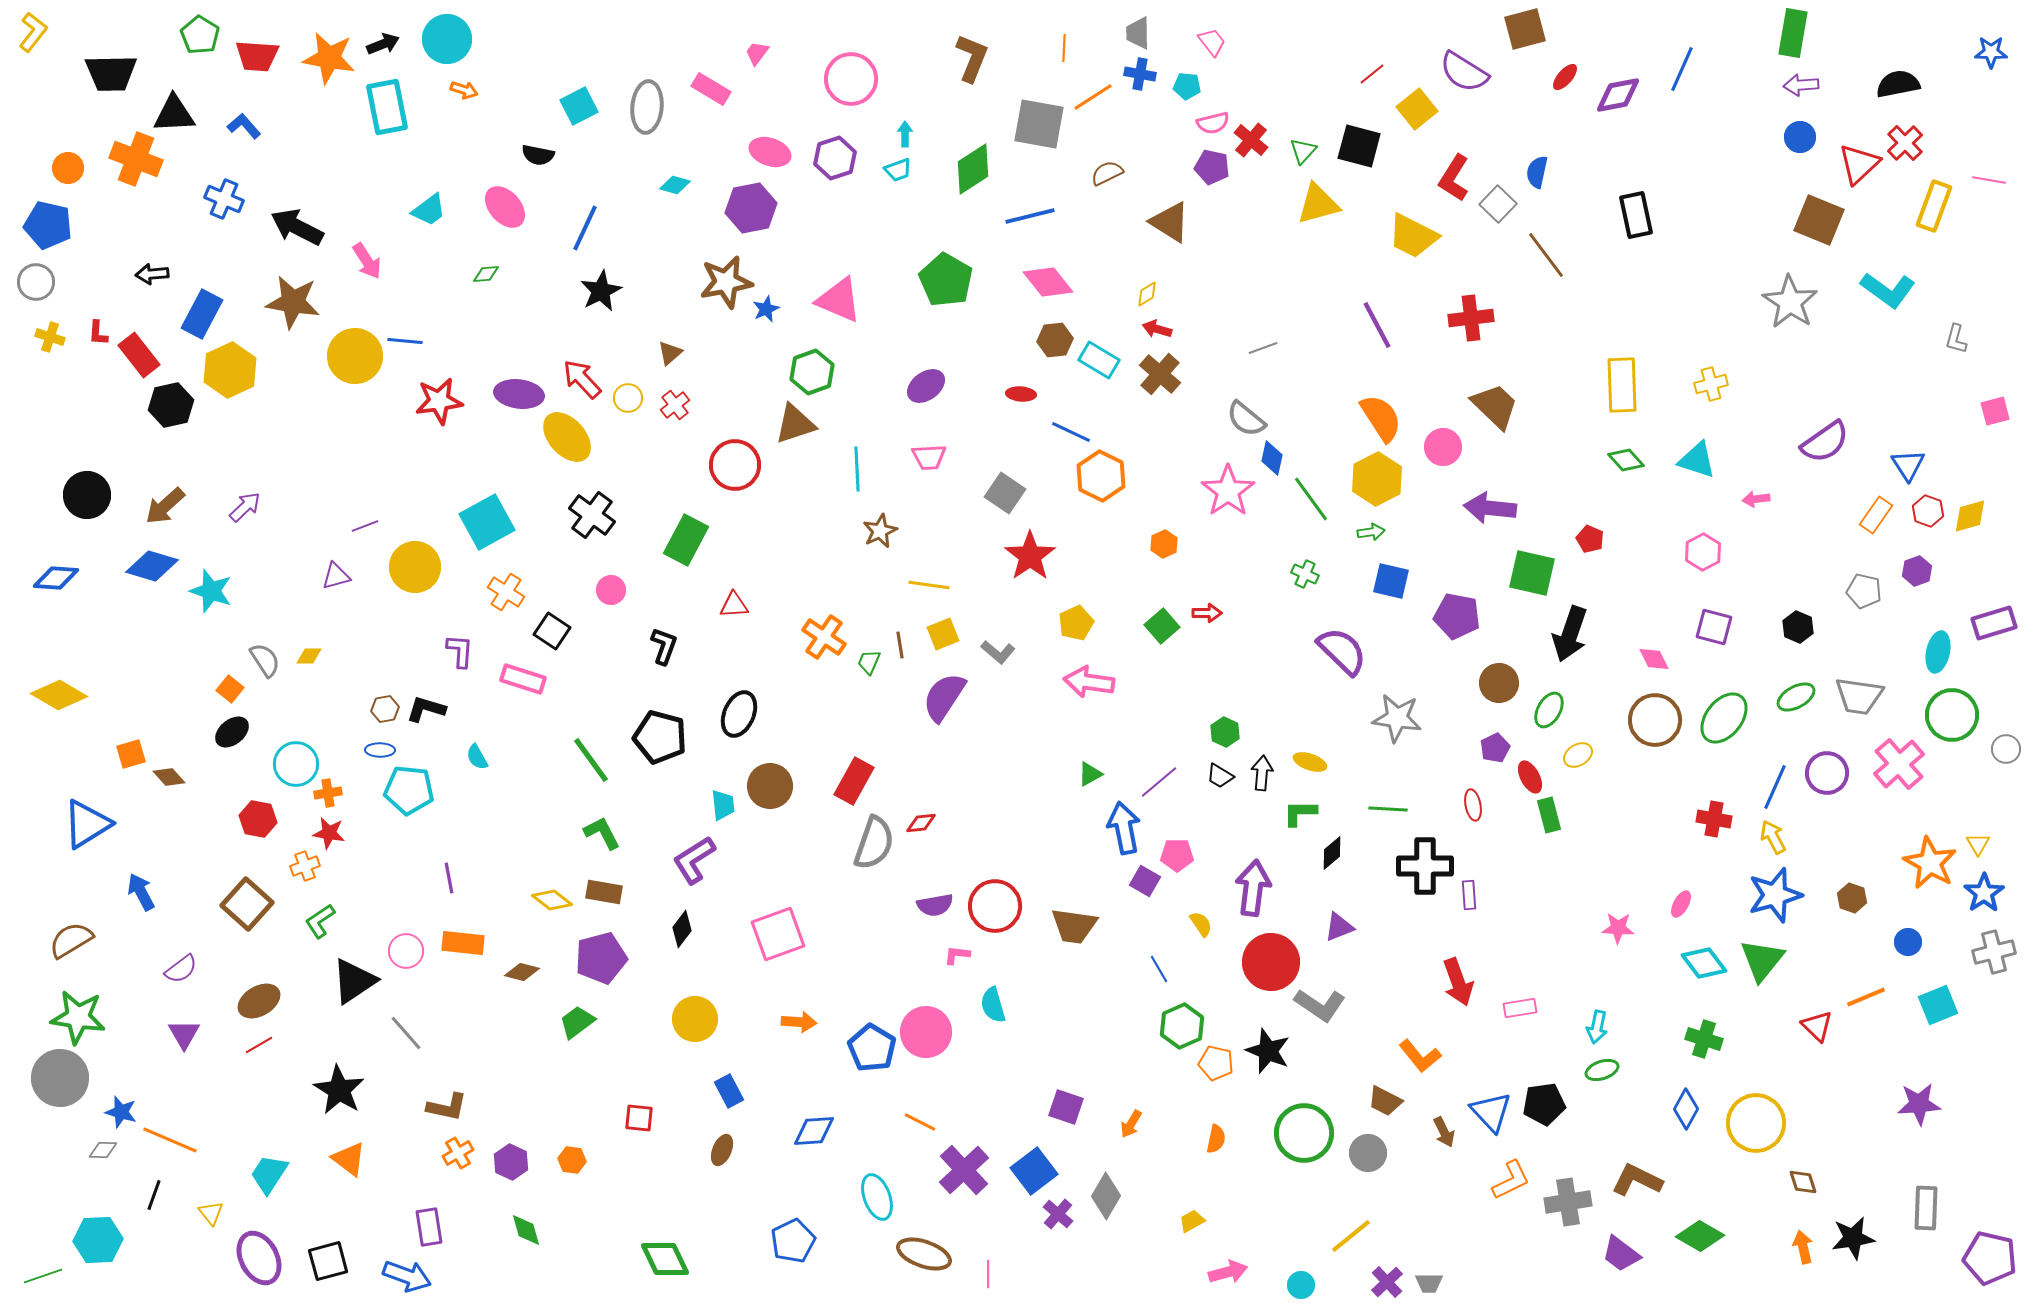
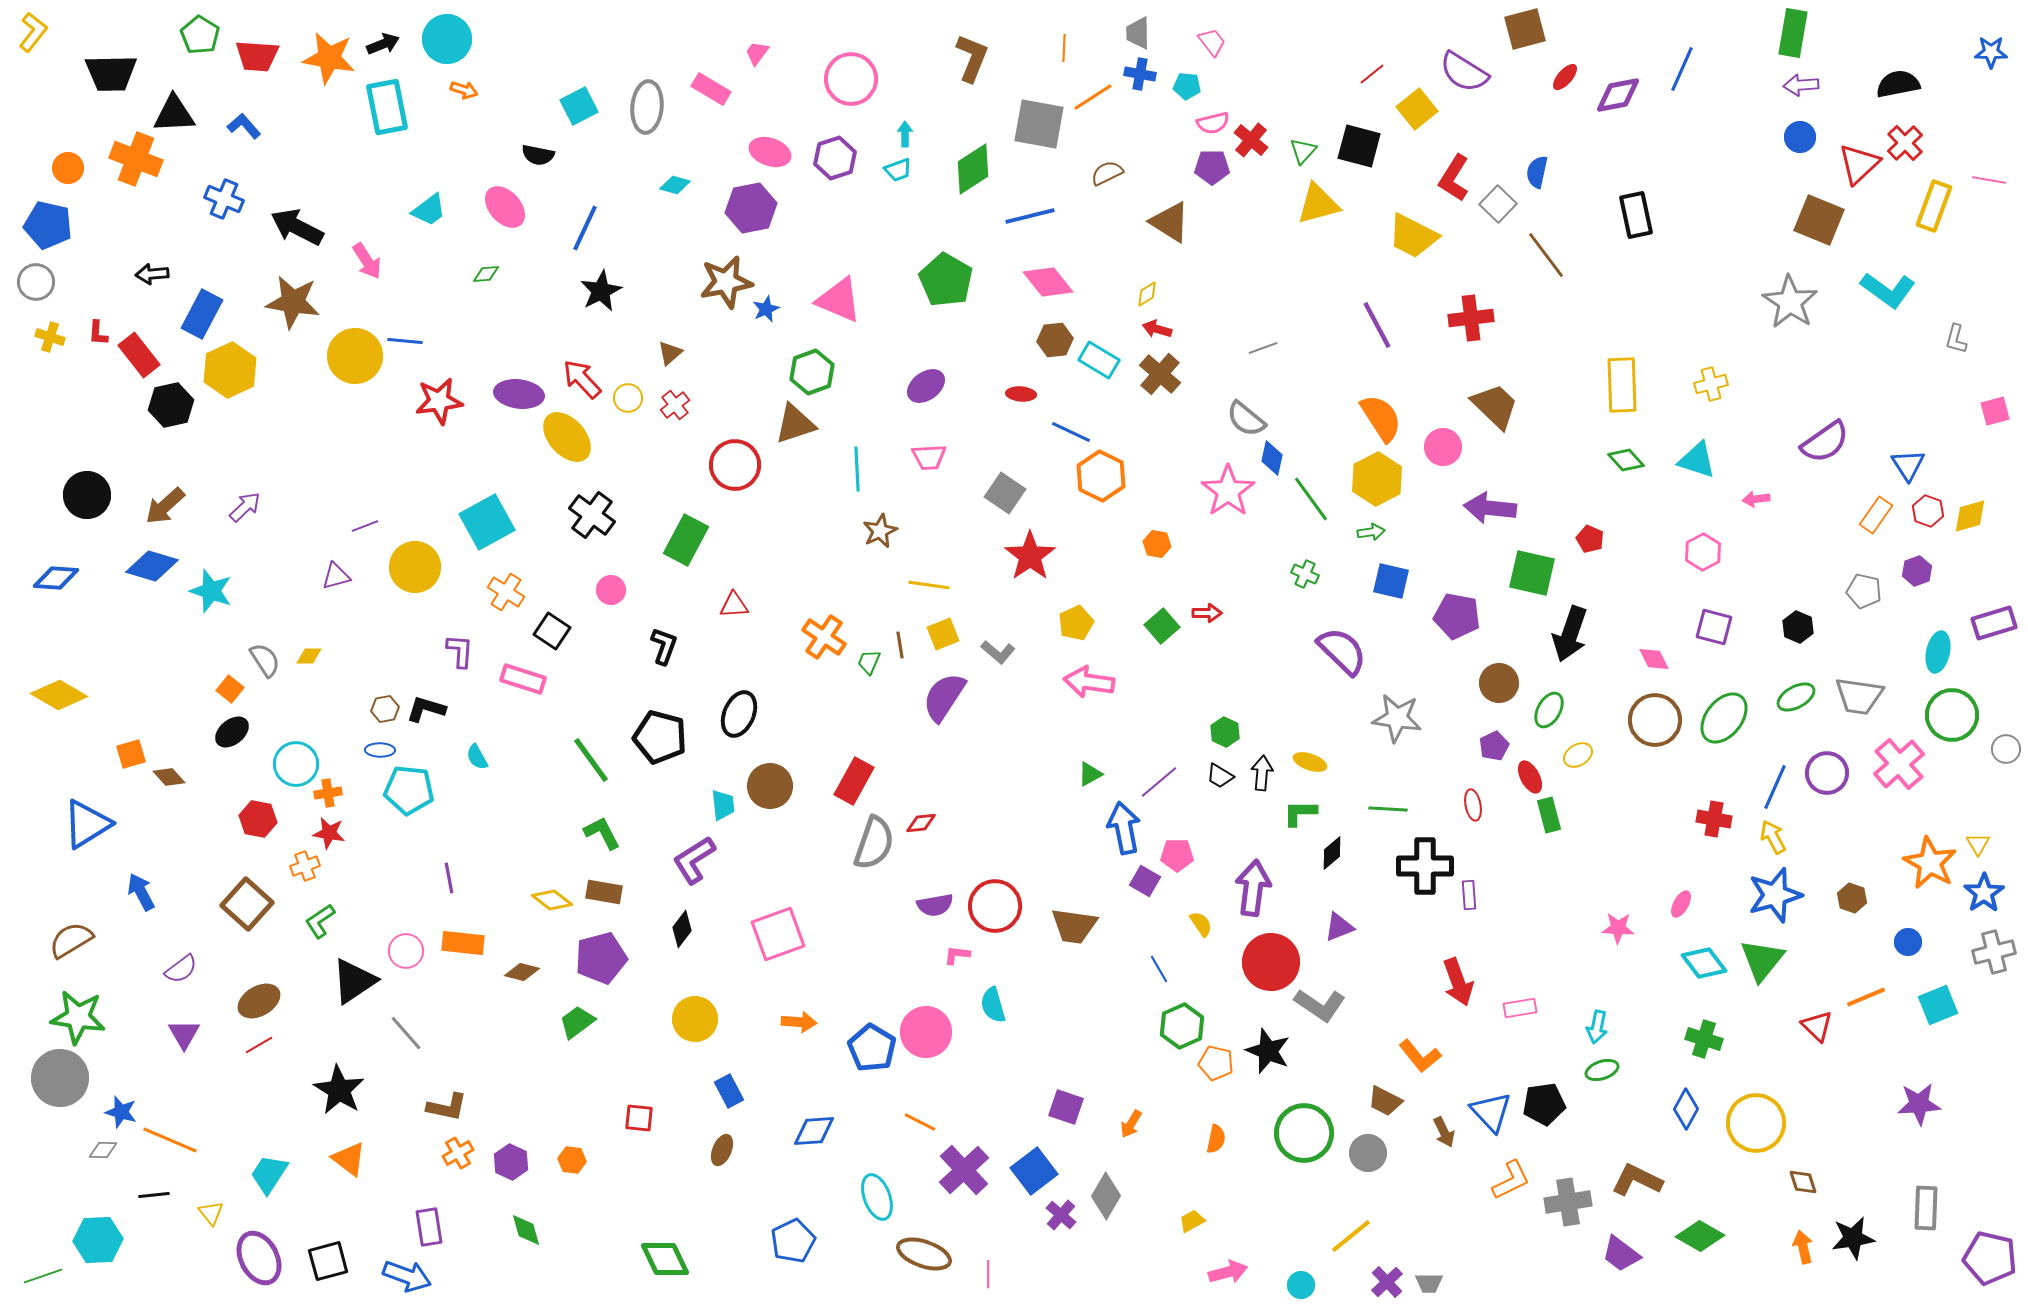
purple pentagon at (1212, 167): rotated 12 degrees counterclockwise
orange hexagon at (1164, 544): moved 7 px left; rotated 24 degrees counterclockwise
purple pentagon at (1495, 748): moved 1 px left, 2 px up
black line at (154, 1195): rotated 64 degrees clockwise
purple cross at (1058, 1214): moved 3 px right, 1 px down
